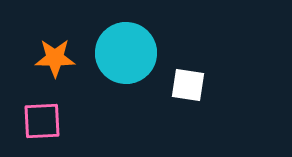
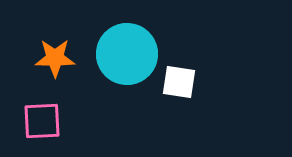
cyan circle: moved 1 px right, 1 px down
white square: moved 9 px left, 3 px up
